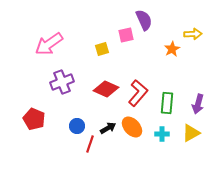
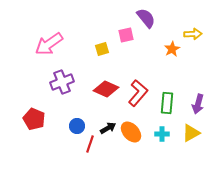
purple semicircle: moved 2 px right, 2 px up; rotated 15 degrees counterclockwise
orange ellipse: moved 1 px left, 5 px down
